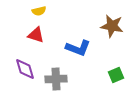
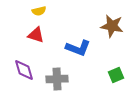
purple diamond: moved 1 px left, 1 px down
gray cross: moved 1 px right
